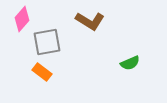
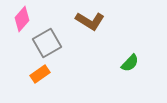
gray square: moved 1 px down; rotated 20 degrees counterclockwise
green semicircle: rotated 24 degrees counterclockwise
orange rectangle: moved 2 px left, 2 px down; rotated 72 degrees counterclockwise
